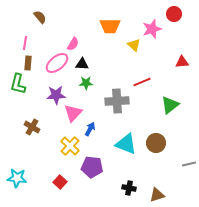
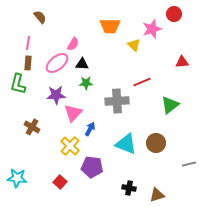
pink line: moved 3 px right
